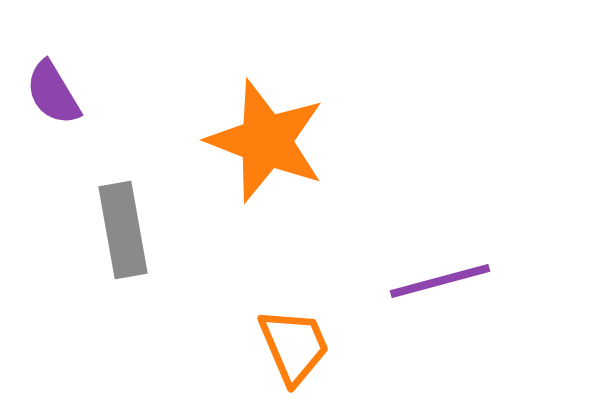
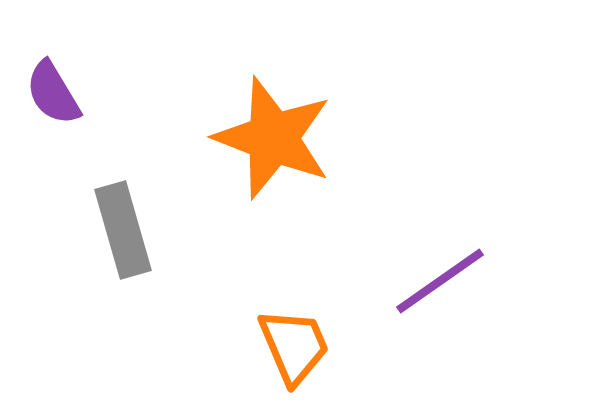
orange star: moved 7 px right, 3 px up
gray rectangle: rotated 6 degrees counterclockwise
purple line: rotated 20 degrees counterclockwise
